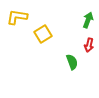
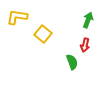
yellow square: rotated 18 degrees counterclockwise
red arrow: moved 4 px left
